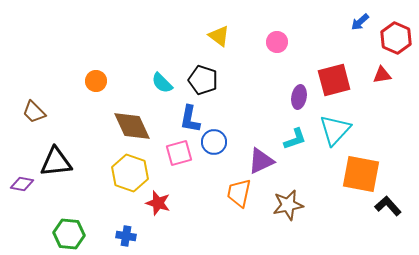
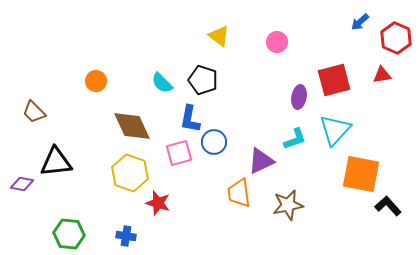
orange trapezoid: rotated 20 degrees counterclockwise
